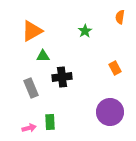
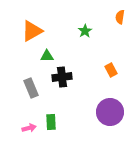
green triangle: moved 4 px right
orange rectangle: moved 4 px left, 2 px down
green rectangle: moved 1 px right
